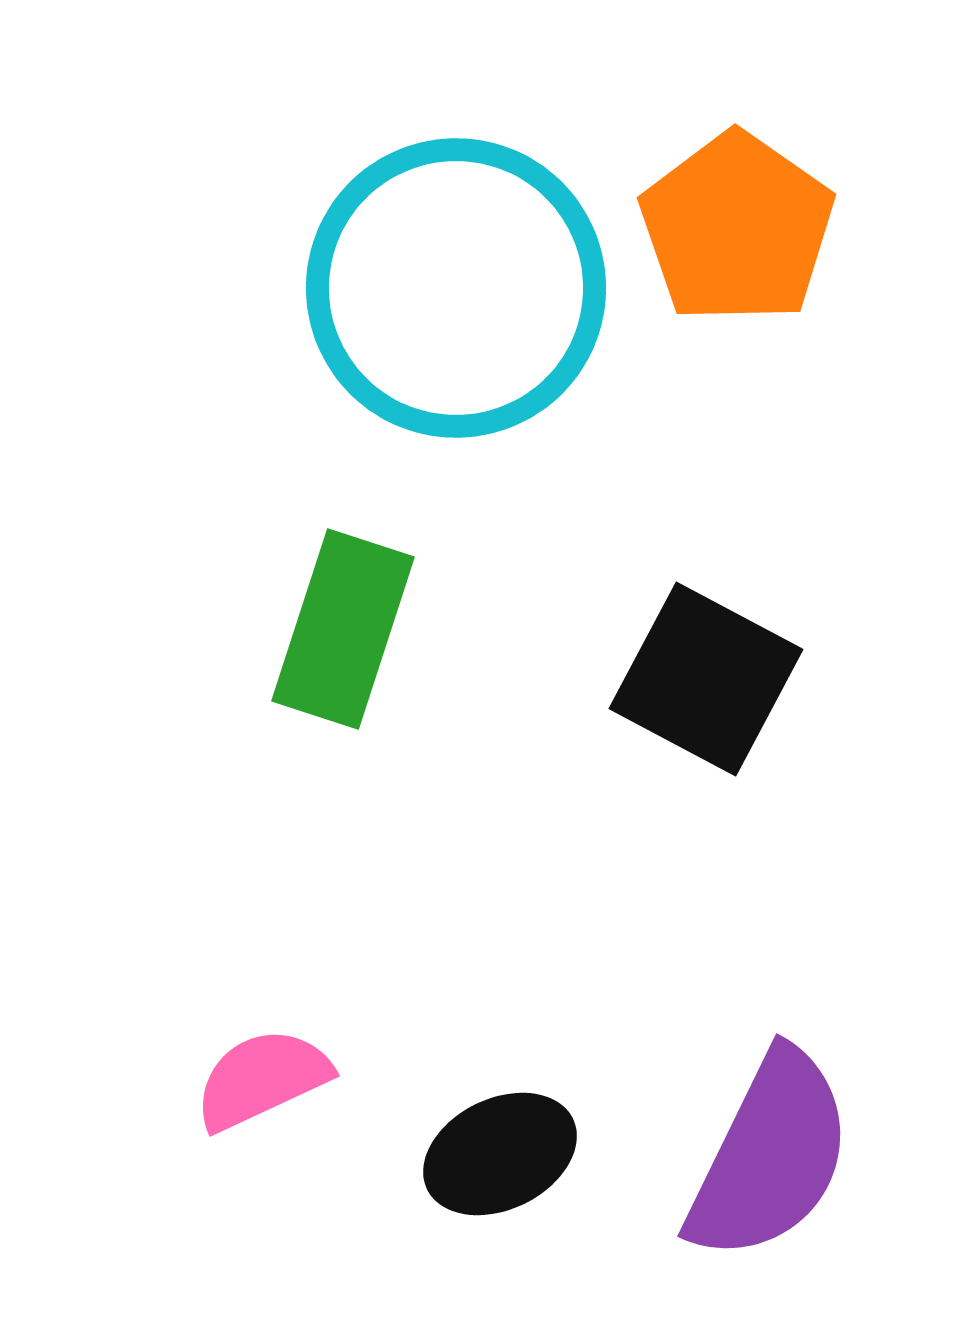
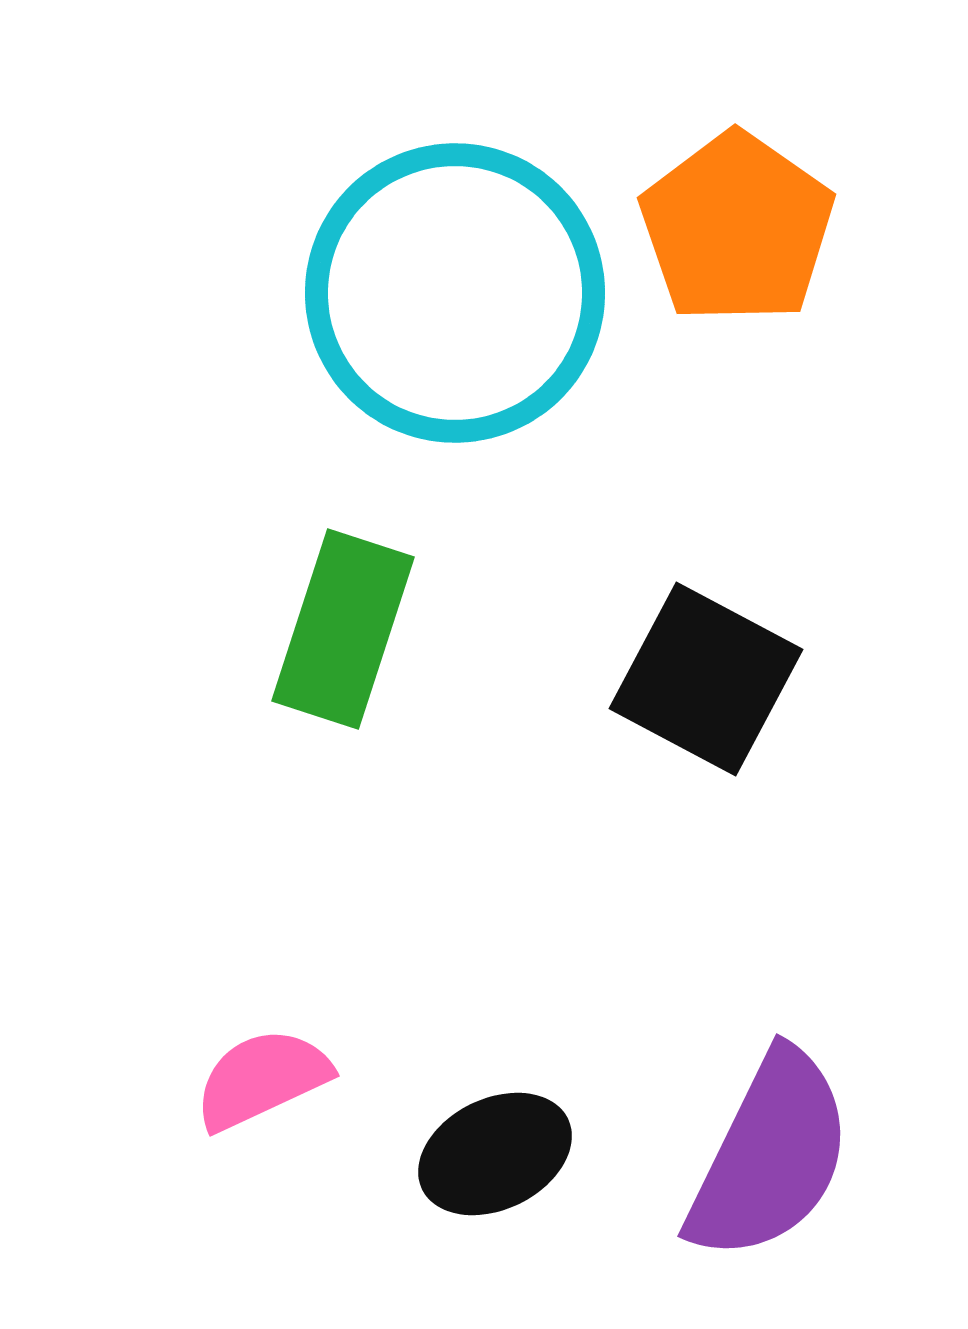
cyan circle: moved 1 px left, 5 px down
black ellipse: moved 5 px left
